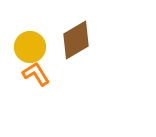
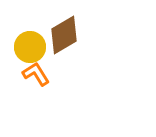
brown diamond: moved 12 px left, 5 px up
